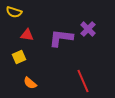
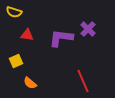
yellow square: moved 3 px left, 4 px down
